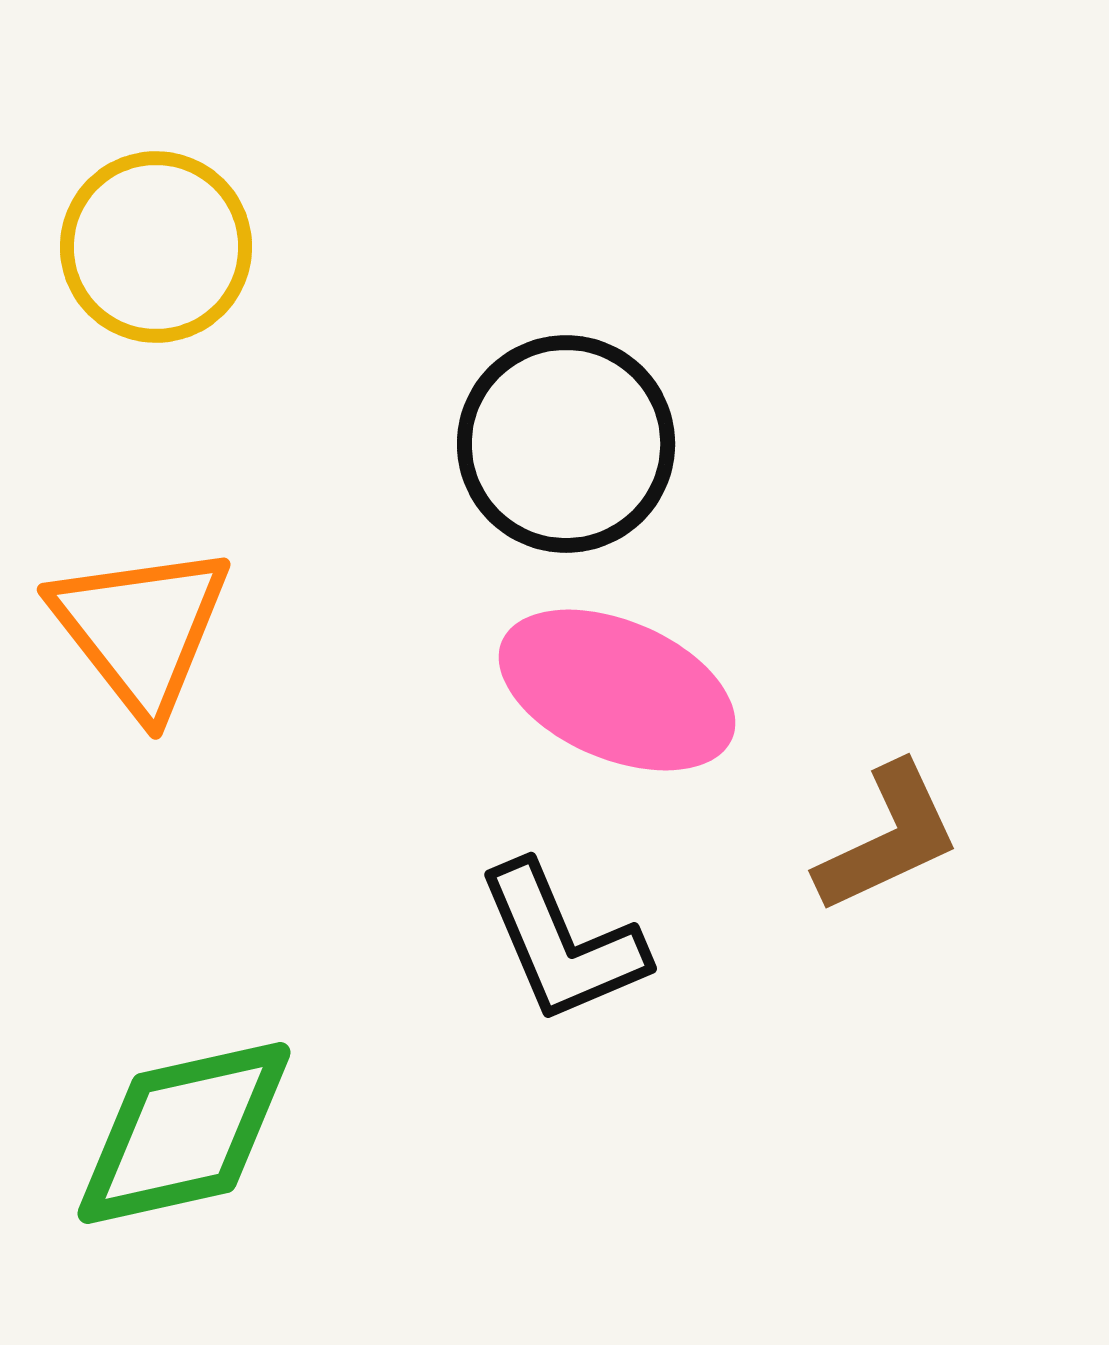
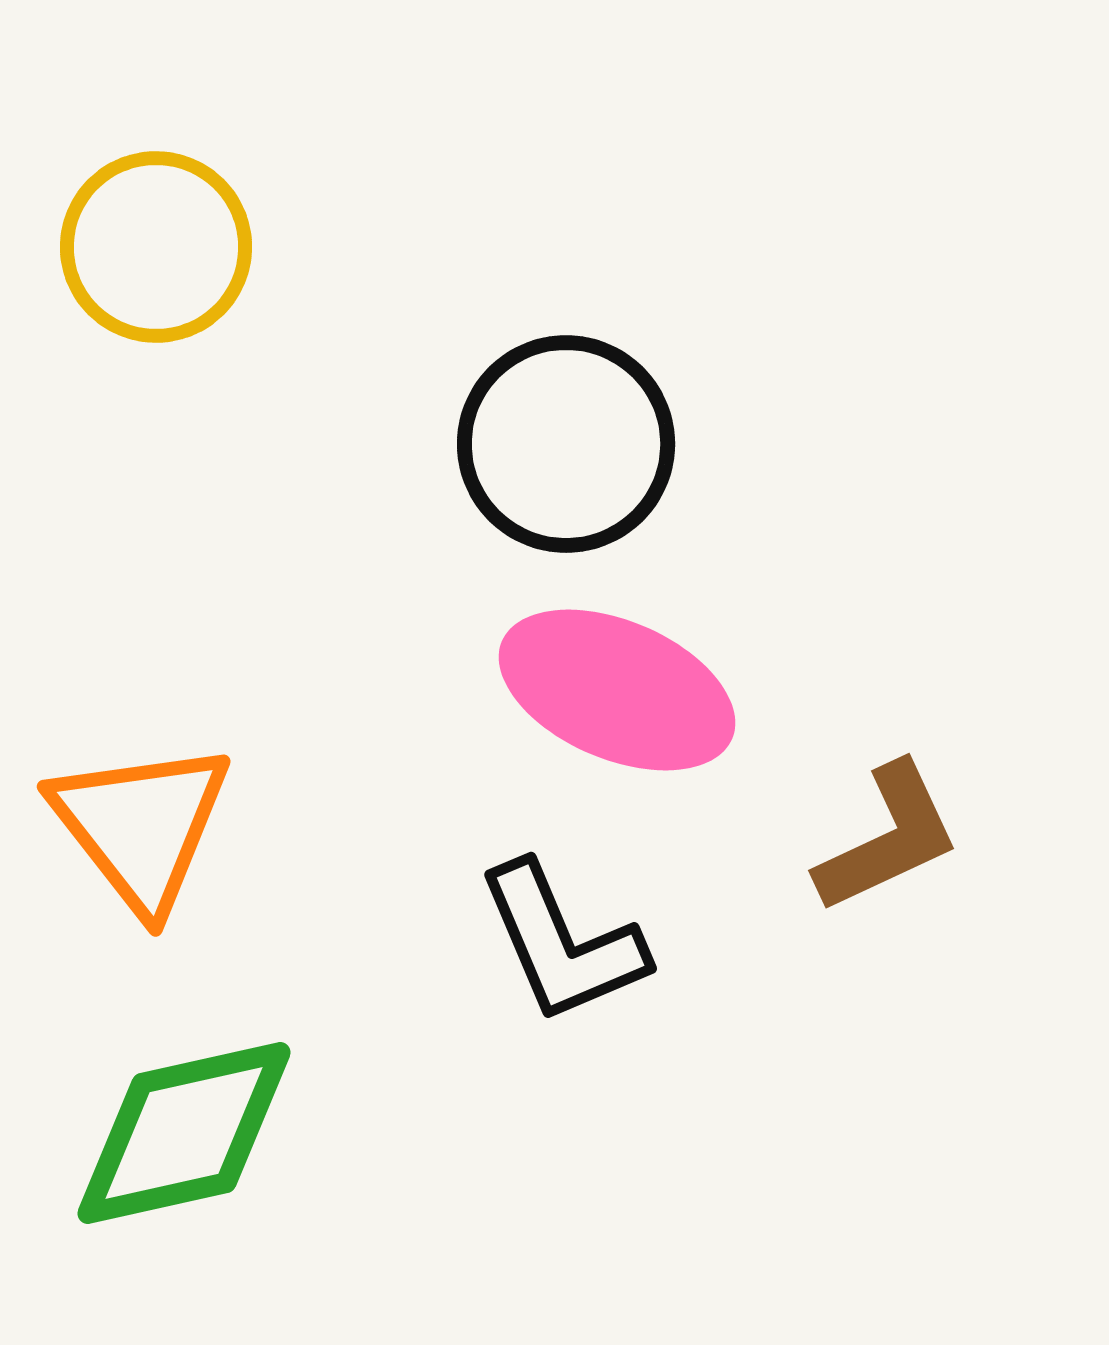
orange triangle: moved 197 px down
